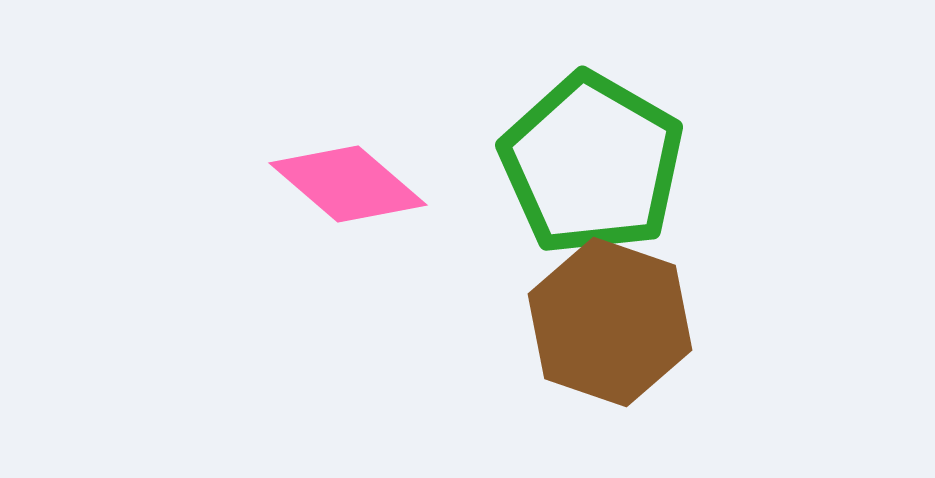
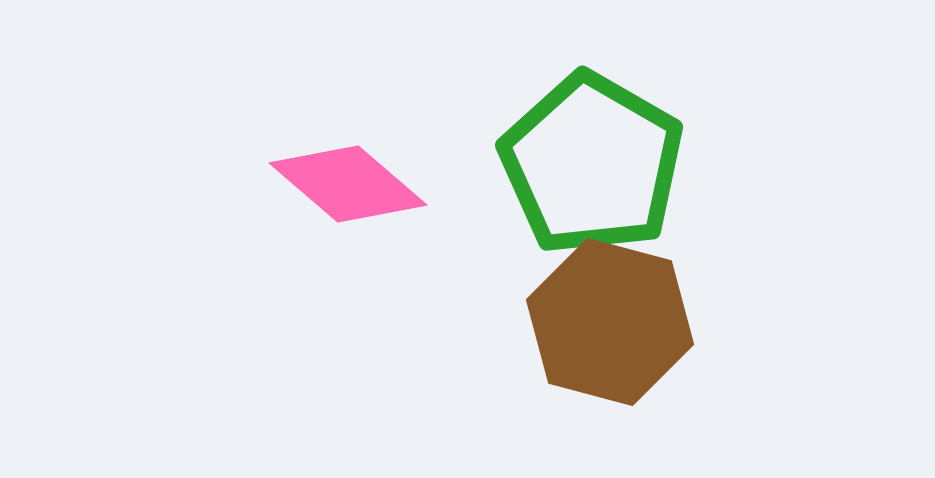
brown hexagon: rotated 4 degrees counterclockwise
